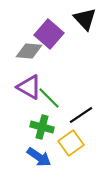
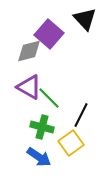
gray diamond: rotated 20 degrees counterclockwise
black line: rotated 30 degrees counterclockwise
